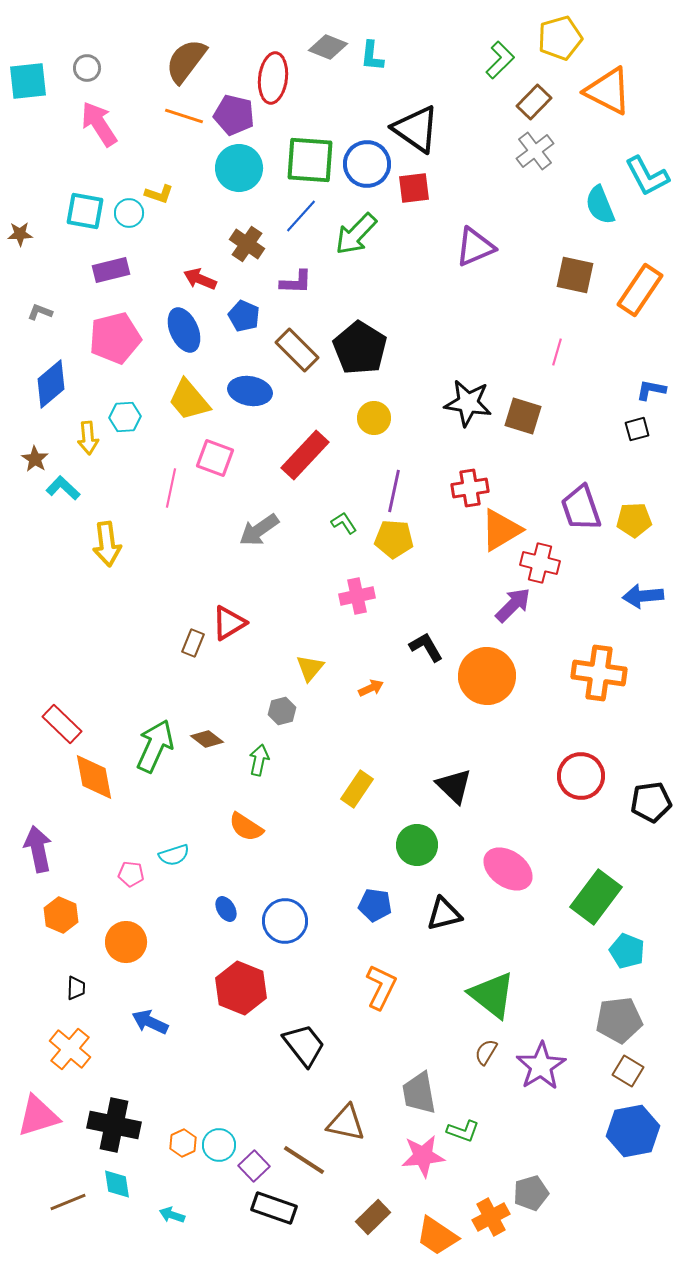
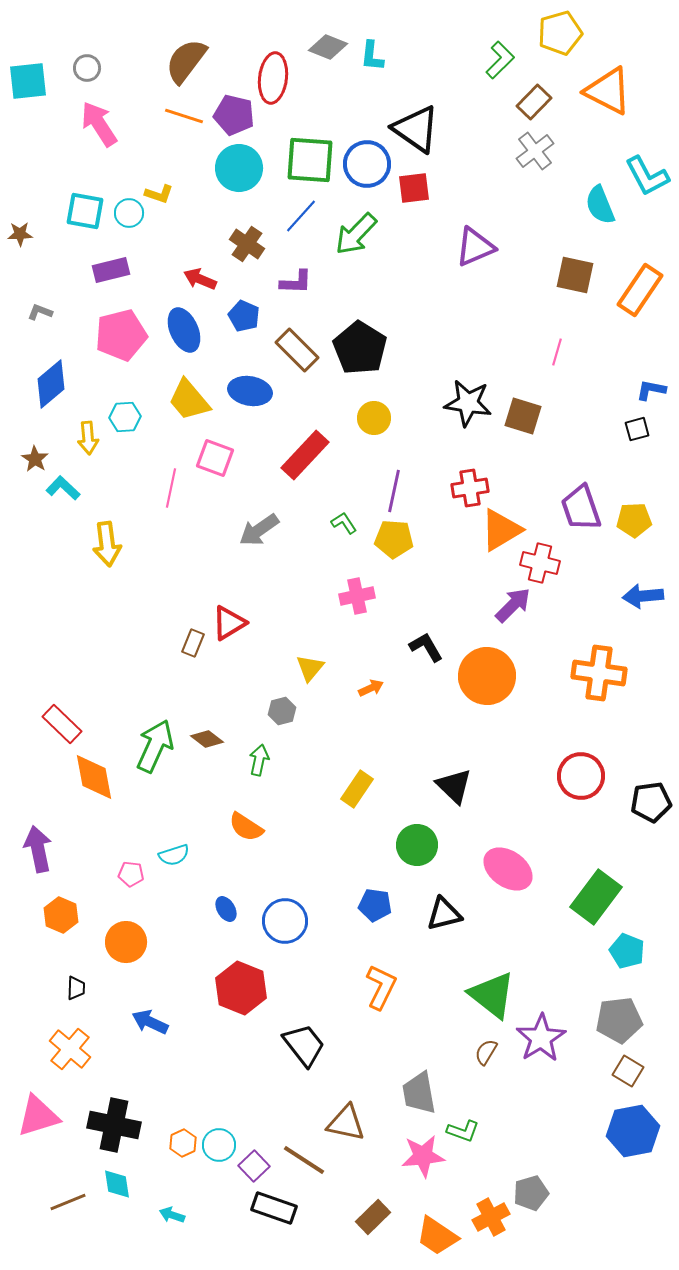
yellow pentagon at (560, 38): moved 5 px up
pink pentagon at (115, 338): moved 6 px right, 3 px up
purple star at (541, 1066): moved 28 px up
